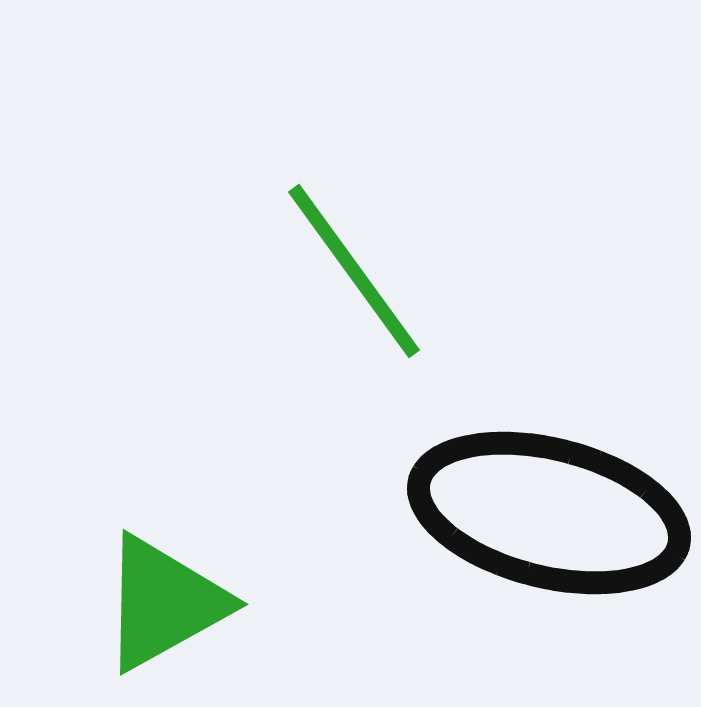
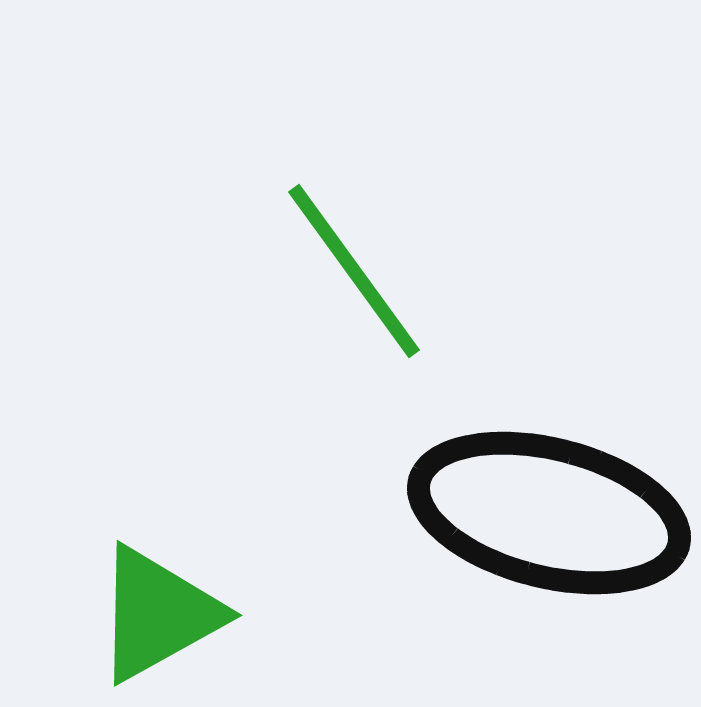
green triangle: moved 6 px left, 11 px down
